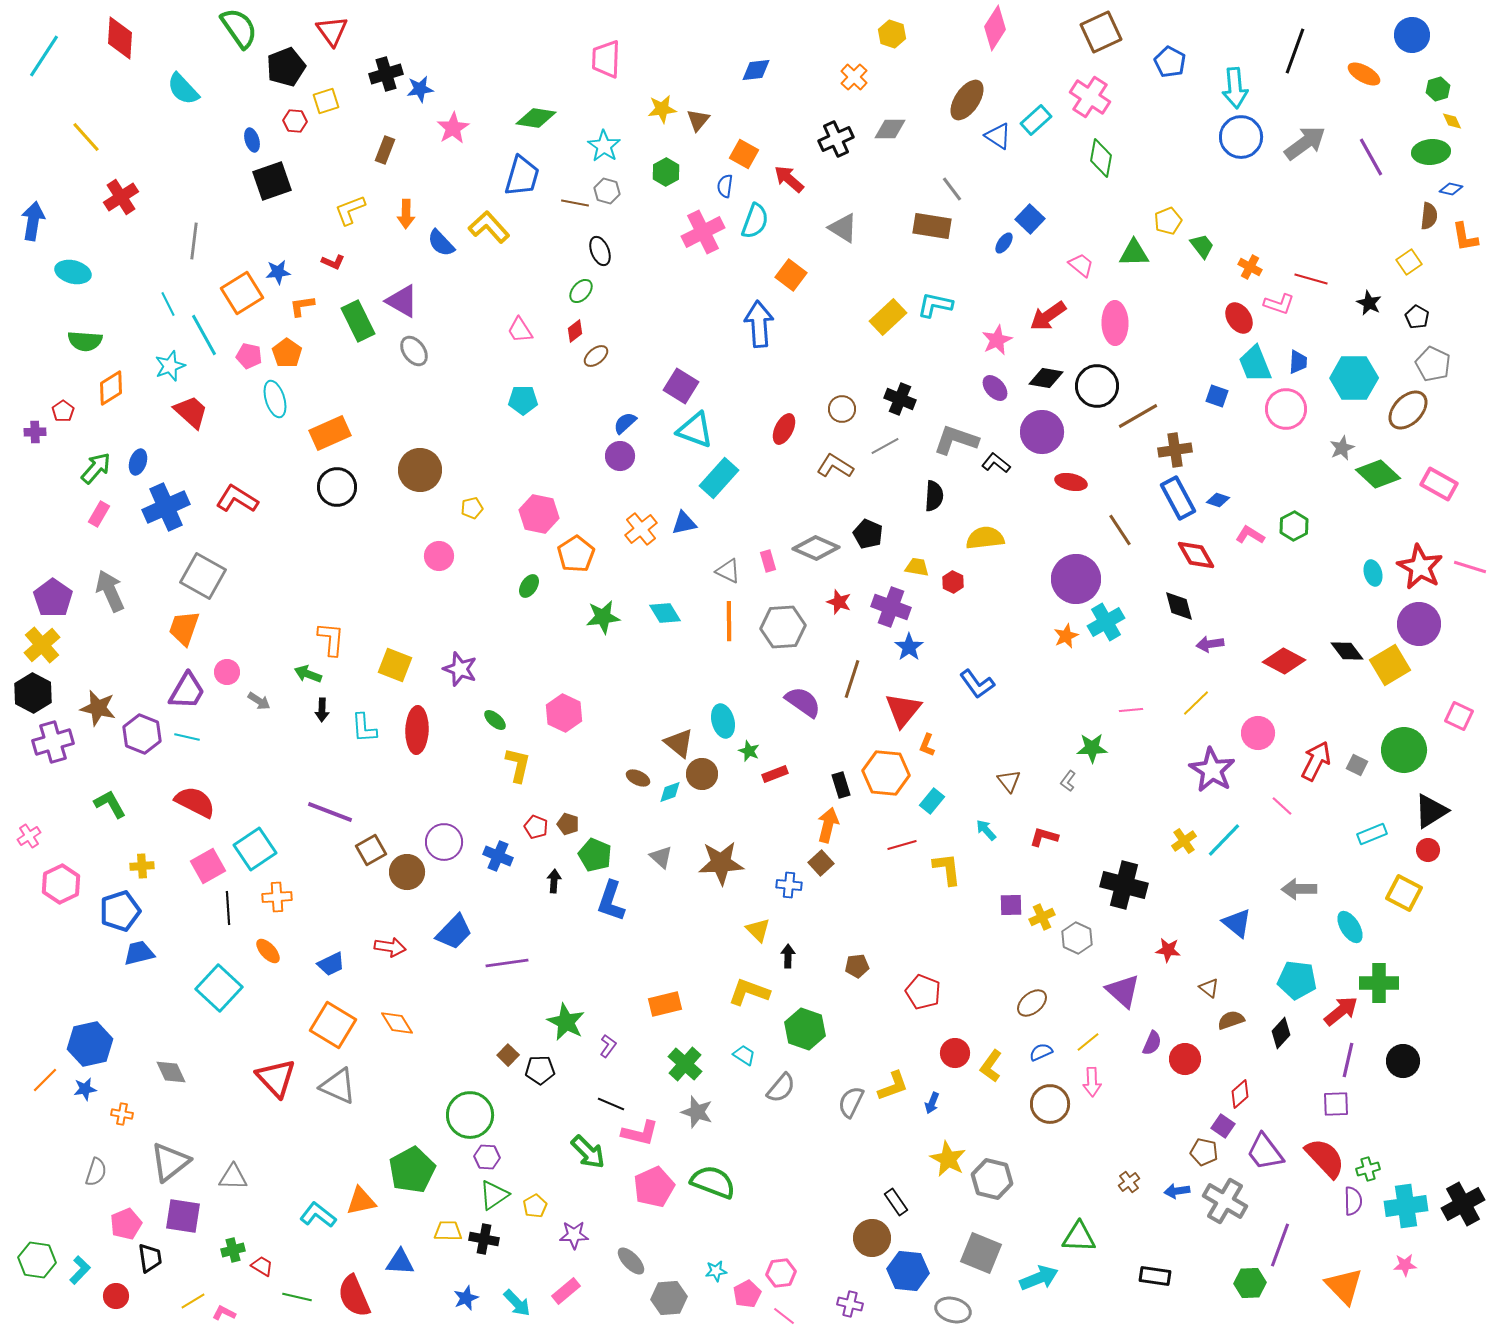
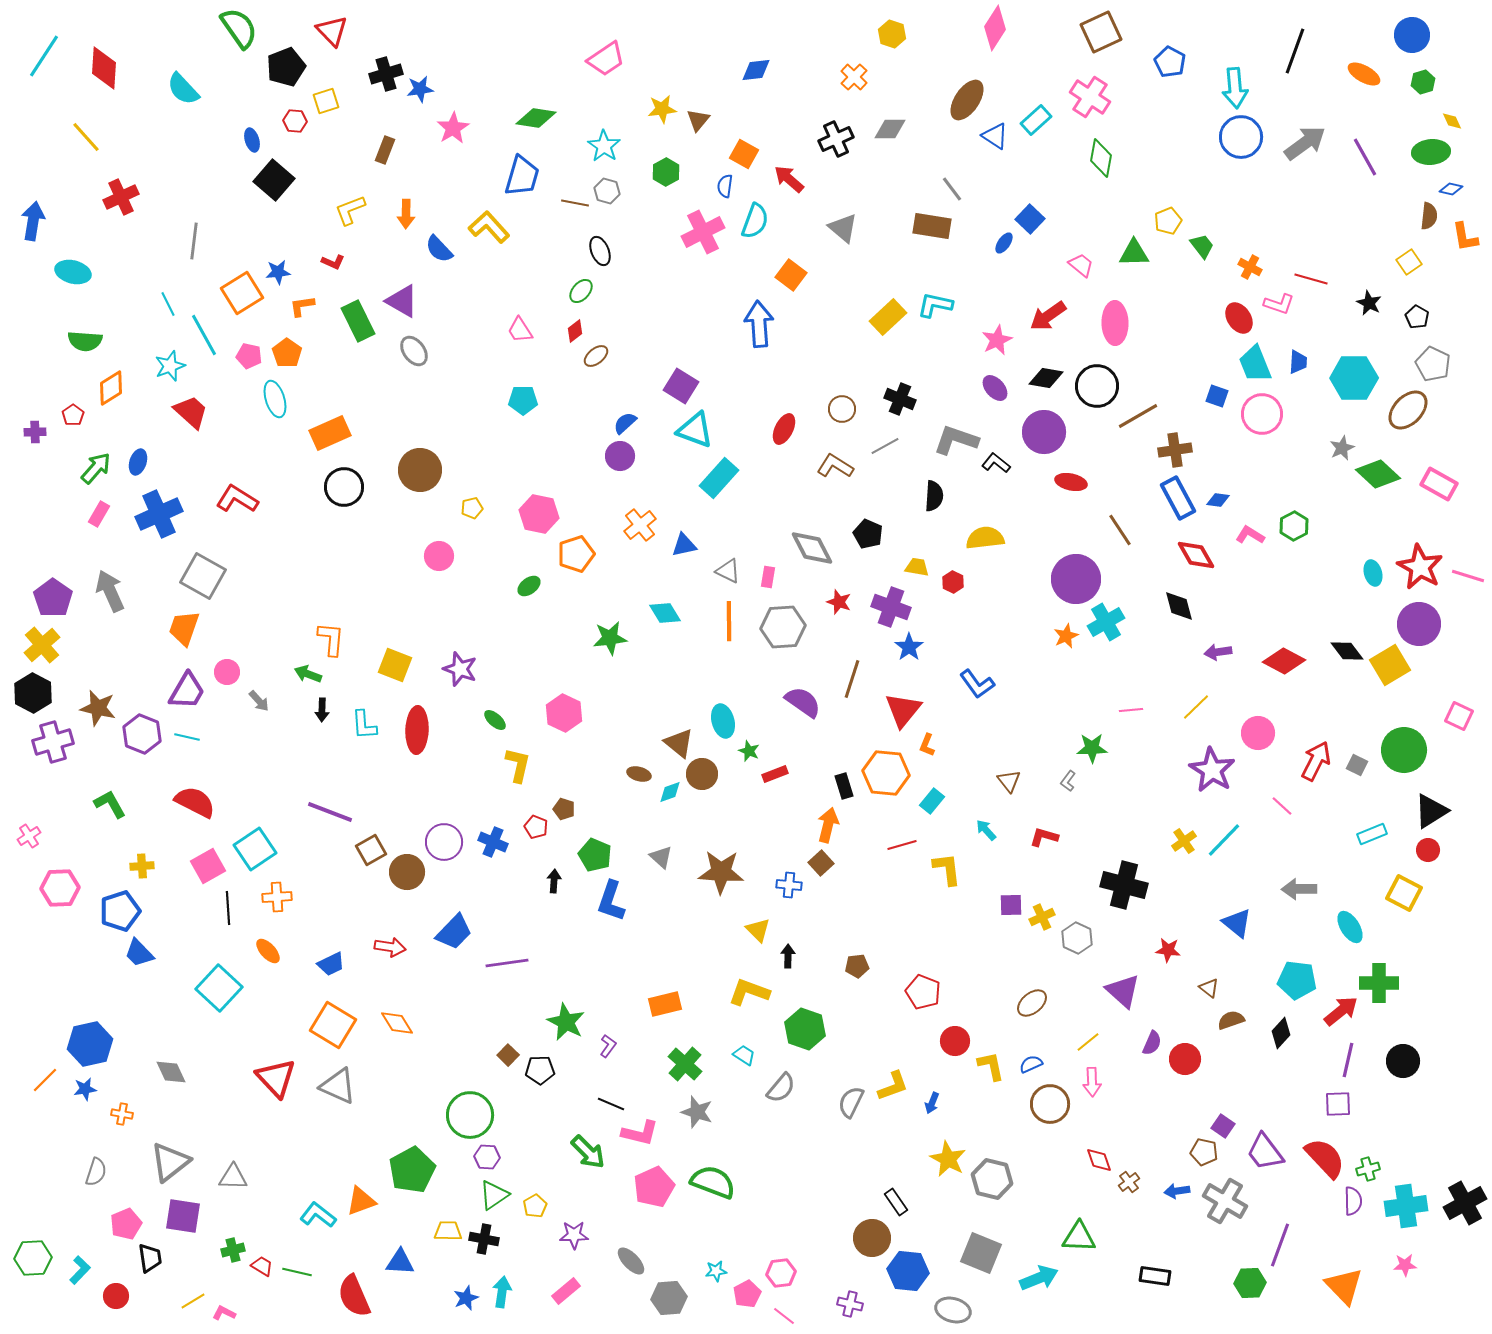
red triangle at (332, 31): rotated 8 degrees counterclockwise
red diamond at (120, 38): moved 16 px left, 30 px down
pink trapezoid at (606, 59): rotated 126 degrees counterclockwise
green hexagon at (1438, 89): moved 15 px left, 7 px up
blue triangle at (998, 136): moved 3 px left
purple line at (1371, 157): moved 6 px left
black square at (272, 181): moved 2 px right, 1 px up; rotated 30 degrees counterclockwise
red cross at (121, 197): rotated 8 degrees clockwise
gray triangle at (843, 228): rotated 8 degrees clockwise
blue semicircle at (441, 243): moved 2 px left, 6 px down
pink circle at (1286, 409): moved 24 px left, 5 px down
red pentagon at (63, 411): moved 10 px right, 4 px down
purple circle at (1042, 432): moved 2 px right
black circle at (337, 487): moved 7 px right
blue diamond at (1218, 500): rotated 10 degrees counterclockwise
blue cross at (166, 507): moved 7 px left, 7 px down
blue triangle at (684, 523): moved 22 px down
orange cross at (641, 529): moved 1 px left, 4 px up
gray diamond at (816, 548): moved 4 px left; rotated 39 degrees clockwise
orange pentagon at (576, 554): rotated 15 degrees clockwise
pink rectangle at (768, 561): moved 16 px down; rotated 25 degrees clockwise
pink line at (1470, 567): moved 2 px left, 9 px down
green ellipse at (529, 586): rotated 20 degrees clockwise
green star at (603, 617): moved 7 px right, 21 px down
purple arrow at (1210, 644): moved 8 px right, 8 px down
gray arrow at (259, 701): rotated 15 degrees clockwise
yellow line at (1196, 703): moved 4 px down
cyan L-shape at (364, 728): moved 3 px up
brown ellipse at (638, 778): moved 1 px right, 4 px up; rotated 10 degrees counterclockwise
black rectangle at (841, 785): moved 3 px right, 1 px down
brown pentagon at (568, 824): moved 4 px left, 15 px up
blue cross at (498, 856): moved 5 px left, 14 px up
brown star at (721, 863): moved 9 px down; rotated 6 degrees clockwise
pink hexagon at (61, 884): moved 1 px left, 4 px down; rotated 24 degrees clockwise
blue trapezoid at (139, 953): rotated 120 degrees counterclockwise
blue semicircle at (1041, 1052): moved 10 px left, 12 px down
red circle at (955, 1053): moved 12 px up
yellow L-shape at (991, 1066): rotated 132 degrees clockwise
red diamond at (1240, 1094): moved 141 px left, 66 px down; rotated 68 degrees counterclockwise
purple square at (1336, 1104): moved 2 px right
orange triangle at (361, 1201): rotated 8 degrees counterclockwise
black cross at (1463, 1204): moved 2 px right, 1 px up
green hexagon at (37, 1260): moved 4 px left, 2 px up; rotated 12 degrees counterclockwise
green line at (297, 1297): moved 25 px up
cyan arrow at (517, 1303): moved 15 px left, 11 px up; rotated 128 degrees counterclockwise
